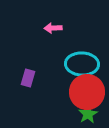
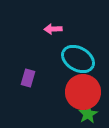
pink arrow: moved 1 px down
cyan ellipse: moved 4 px left, 5 px up; rotated 28 degrees clockwise
red circle: moved 4 px left
